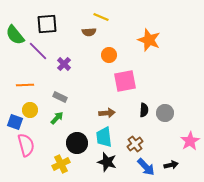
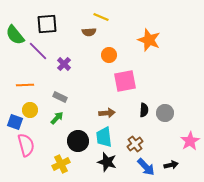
black circle: moved 1 px right, 2 px up
